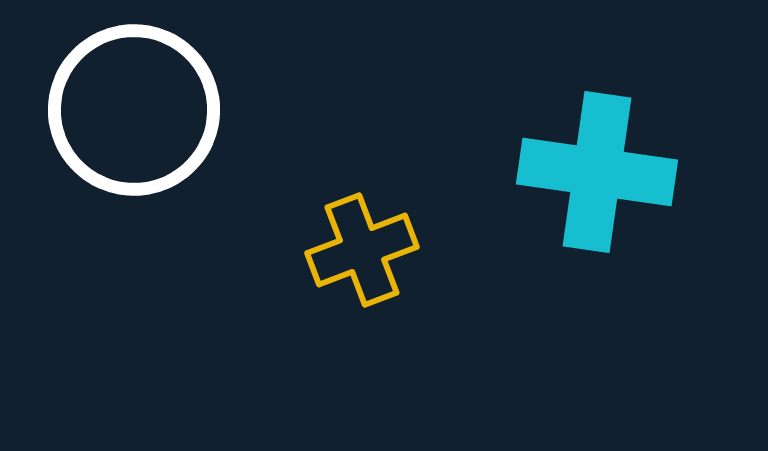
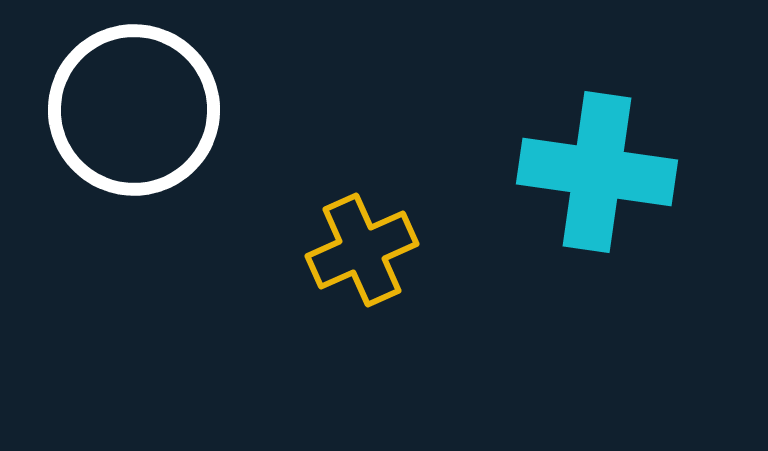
yellow cross: rotated 3 degrees counterclockwise
